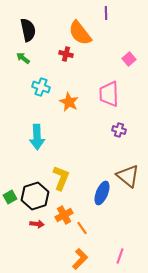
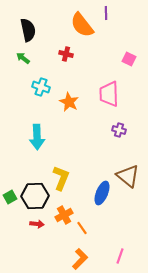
orange semicircle: moved 2 px right, 8 px up
pink square: rotated 24 degrees counterclockwise
black hexagon: rotated 16 degrees clockwise
